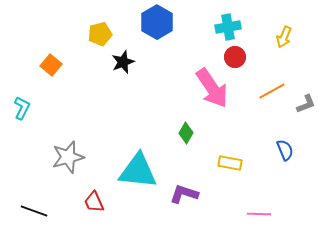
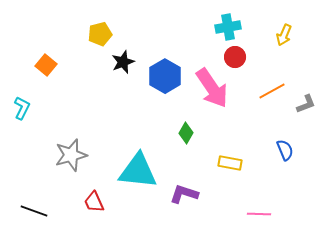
blue hexagon: moved 8 px right, 54 px down
yellow arrow: moved 2 px up
orange square: moved 5 px left
gray star: moved 3 px right, 2 px up
